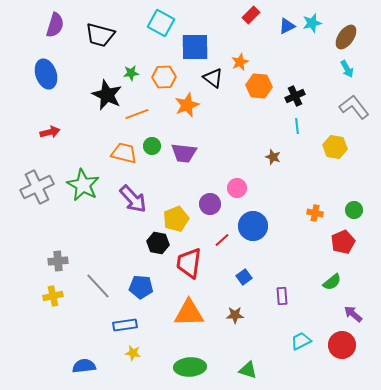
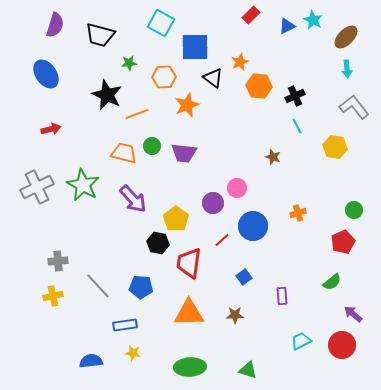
cyan star at (312, 23): moved 1 px right, 3 px up; rotated 30 degrees counterclockwise
brown ellipse at (346, 37): rotated 10 degrees clockwise
cyan arrow at (347, 69): rotated 24 degrees clockwise
green star at (131, 73): moved 2 px left, 10 px up
blue ellipse at (46, 74): rotated 16 degrees counterclockwise
cyan line at (297, 126): rotated 21 degrees counterclockwise
red arrow at (50, 132): moved 1 px right, 3 px up
purple circle at (210, 204): moved 3 px right, 1 px up
orange cross at (315, 213): moved 17 px left; rotated 28 degrees counterclockwise
yellow pentagon at (176, 219): rotated 15 degrees counterclockwise
blue semicircle at (84, 366): moved 7 px right, 5 px up
